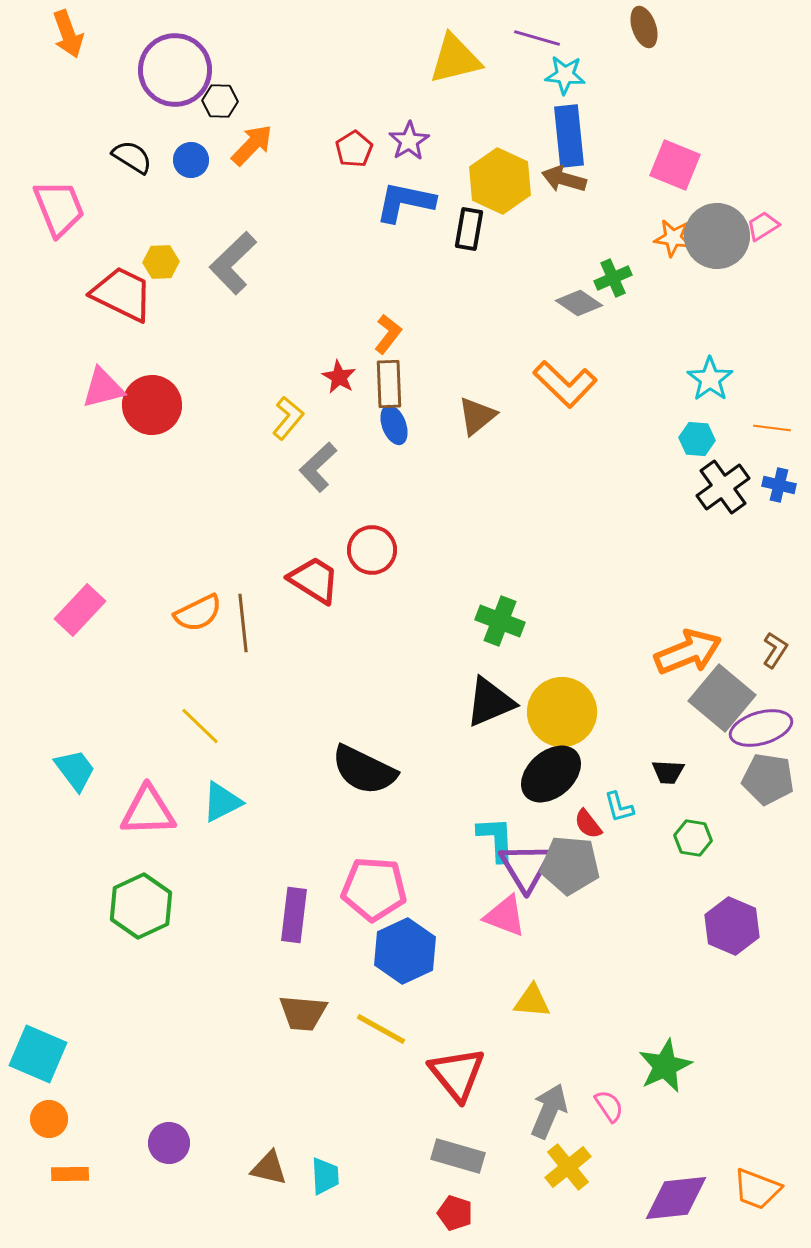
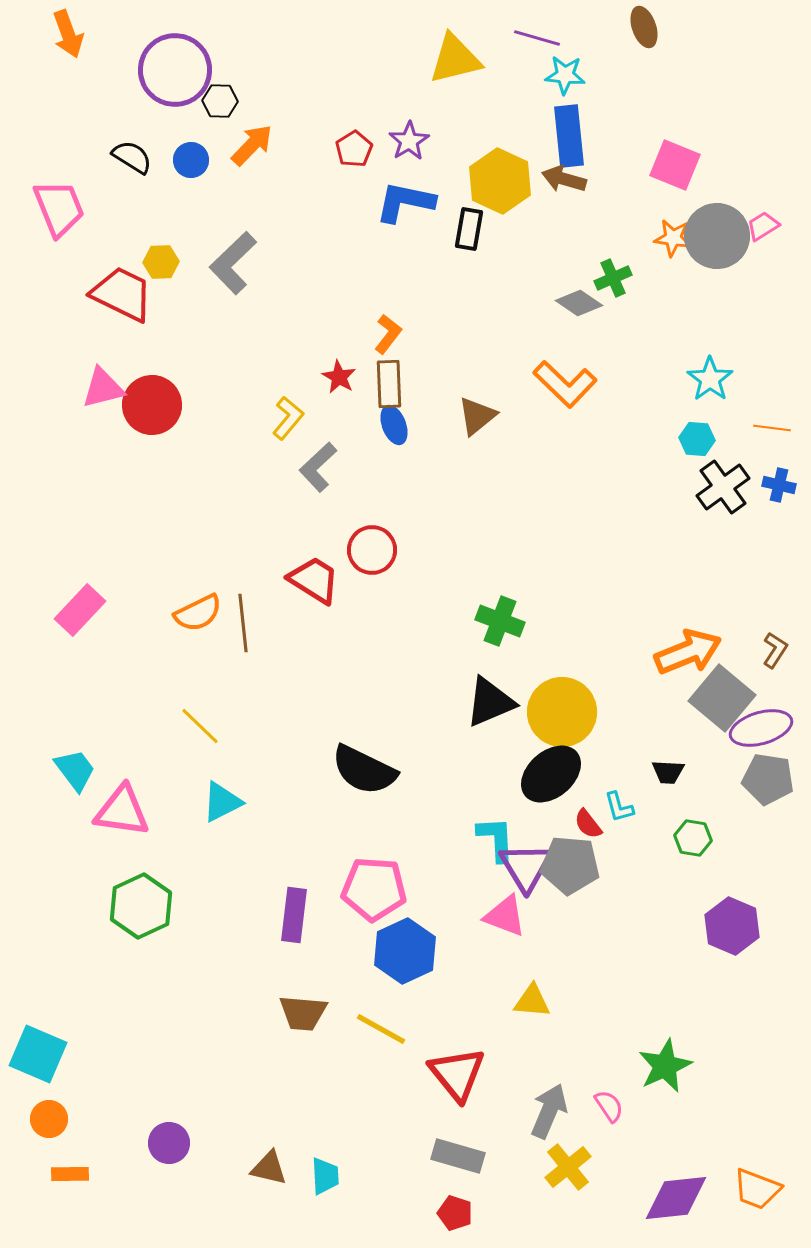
pink triangle at (148, 811): moved 26 px left; rotated 10 degrees clockwise
